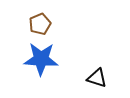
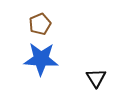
black triangle: moved 1 px left; rotated 40 degrees clockwise
